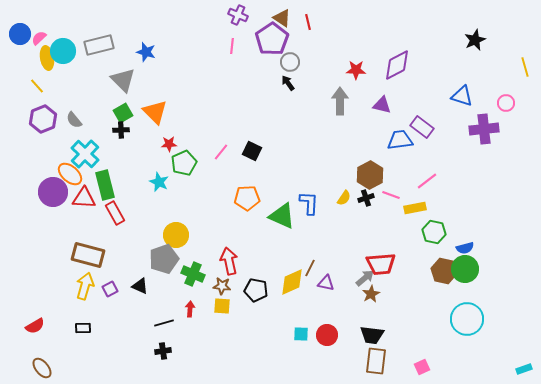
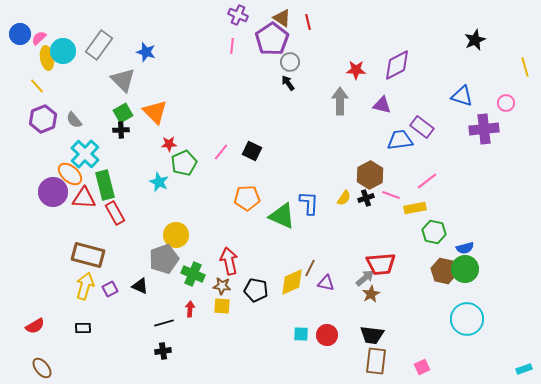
gray rectangle at (99, 45): rotated 40 degrees counterclockwise
